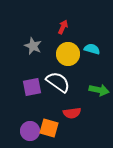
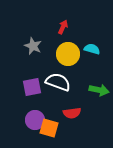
white semicircle: rotated 15 degrees counterclockwise
purple circle: moved 5 px right, 11 px up
